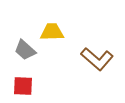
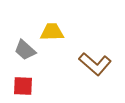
brown L-shape: moved 2 px left, 5 px down
